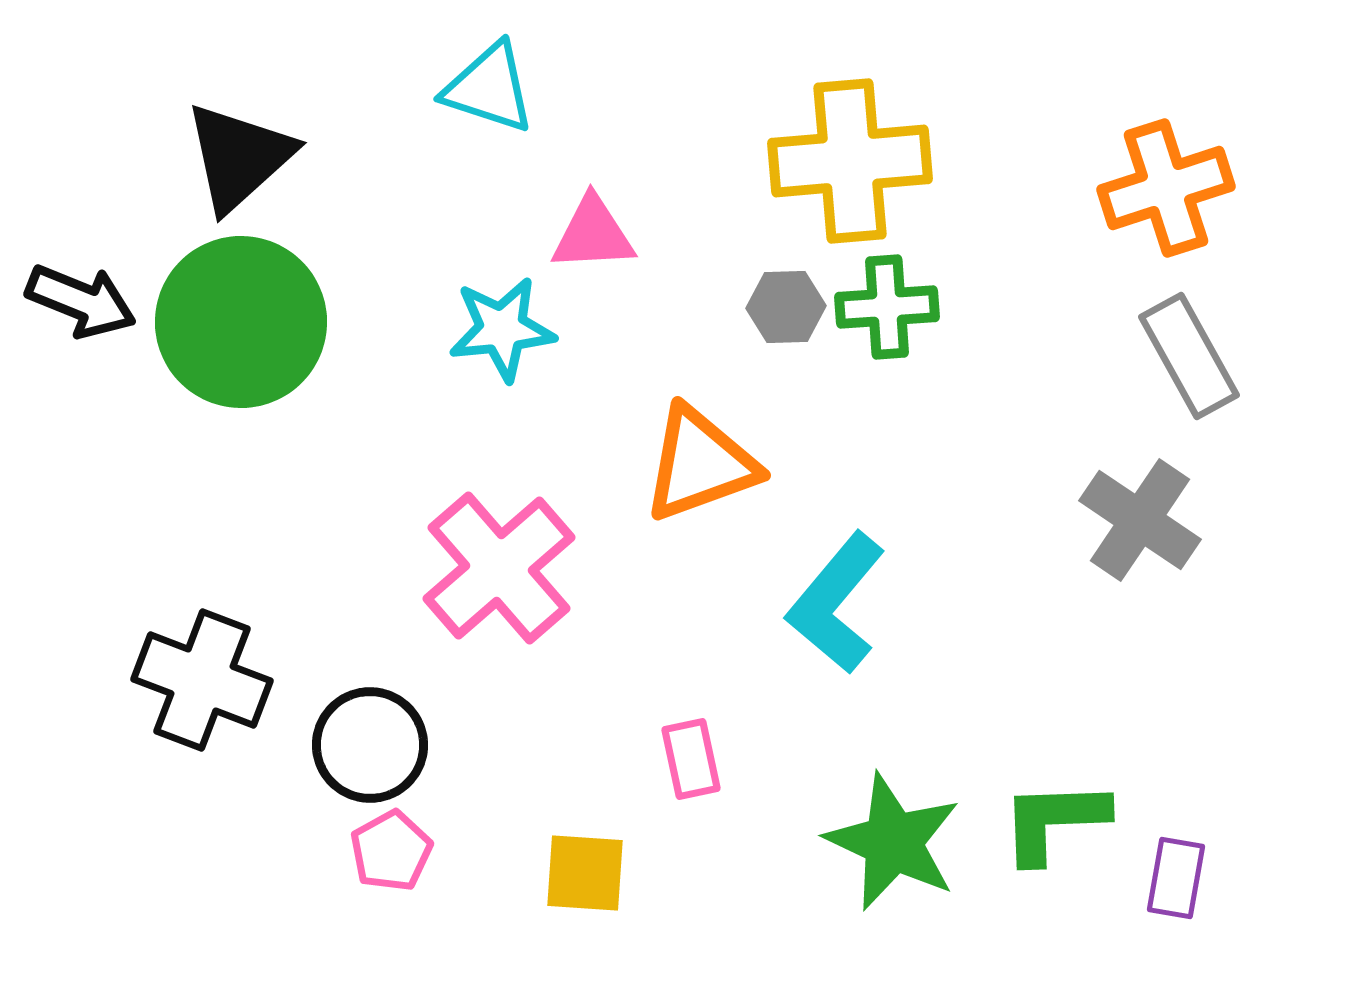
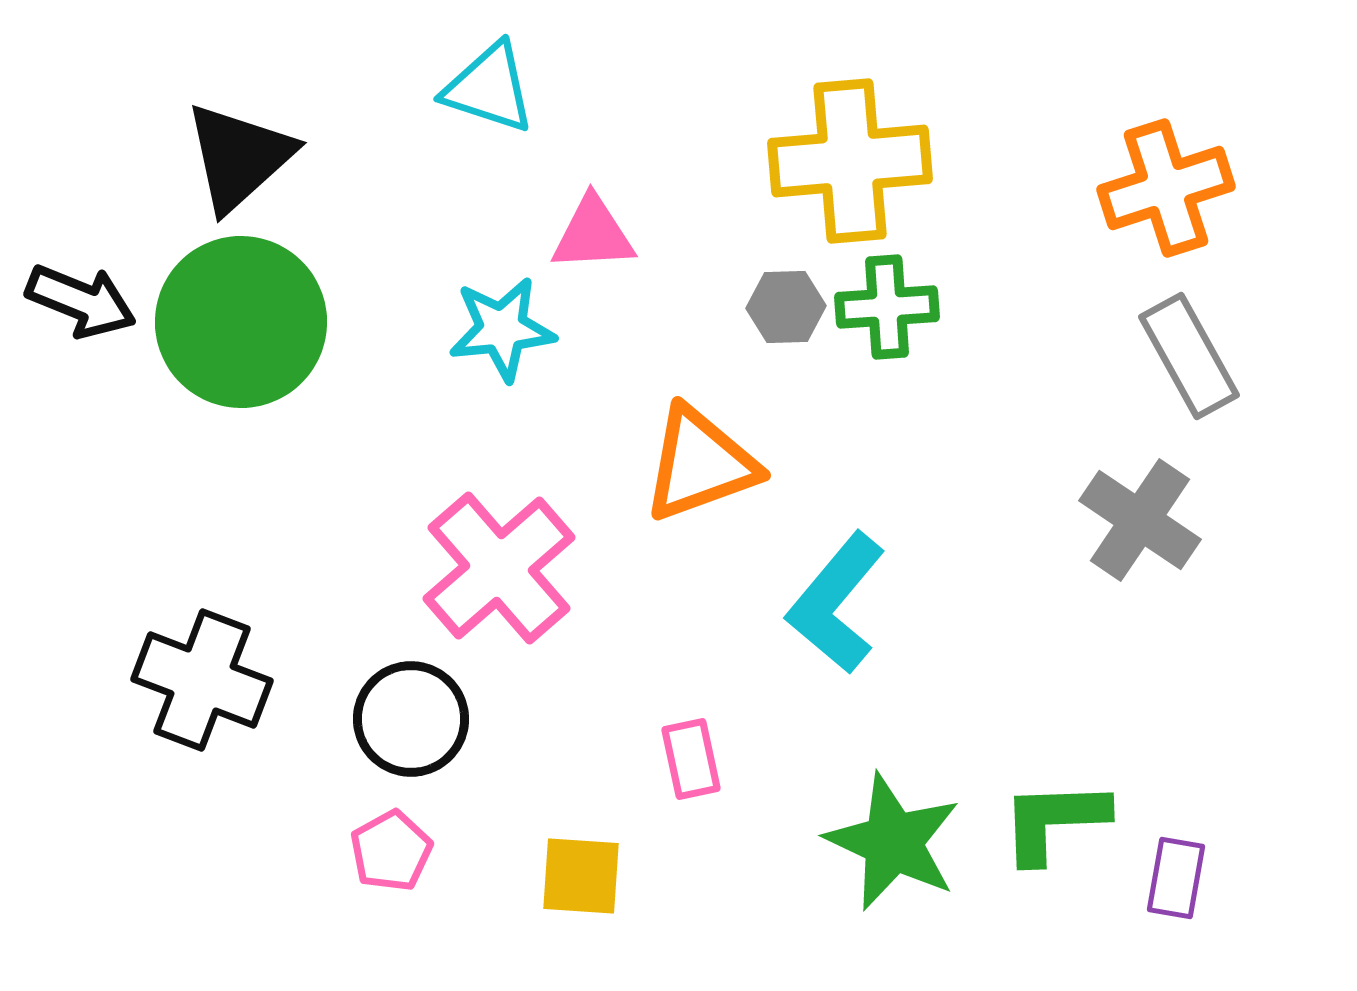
black circle: moved 41 px right, 26 px up
yellow square: moved 4 px left, 3 px down
